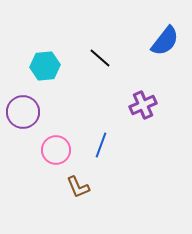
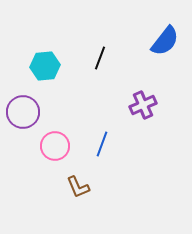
black line: rotated 70 degrees clockwise
blue line: moved 1 px right, 1 px up
pink circle: moved 1 px left, 4 px up
